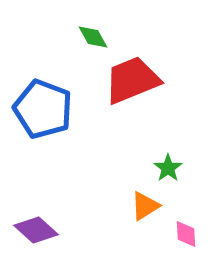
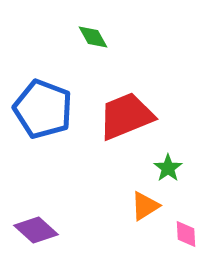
red trapezoid: moved 6 px left, 36 px down
